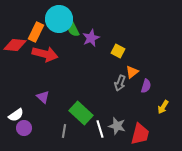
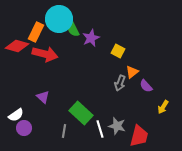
red diamond: moved 2 px right, 1 px down; rotated 10 degrees clockwise
purple semicircle: rotated 120 degrees clockwise
red trapezoid: moved 1 px left, 2 px down
